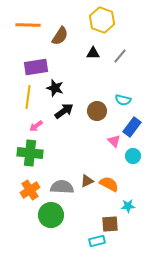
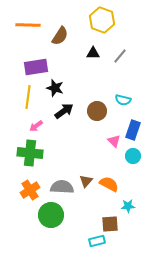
blue rectangle: moved 1 px right, 3 px down; rotated 18 degrees counterclockwise
brown triangle: moved 1 px left; rotated 24 degrees counterclockwise
